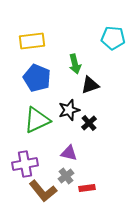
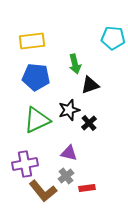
blue pentagon: moved 1 px left, 1 px up; rotated 16 degrees counterclockwise
